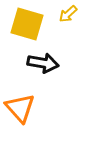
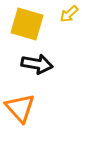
yellow arrow: moved 1 px right
black arrow: moved 6 px left, 1 px down
